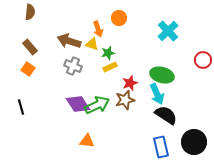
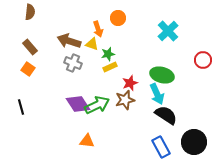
orange circle: moved 1 px left
green star: moved 1 px down
gray cross: moved 3 px up
blue rectangle: rotated 15 degrees counterclockwise
